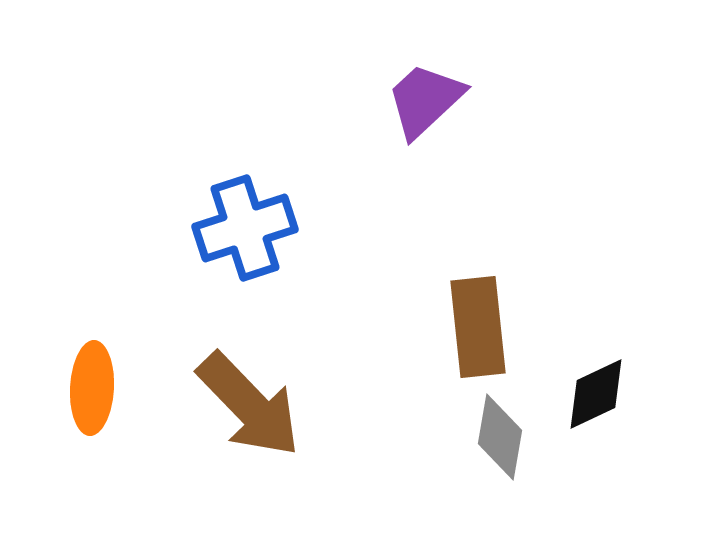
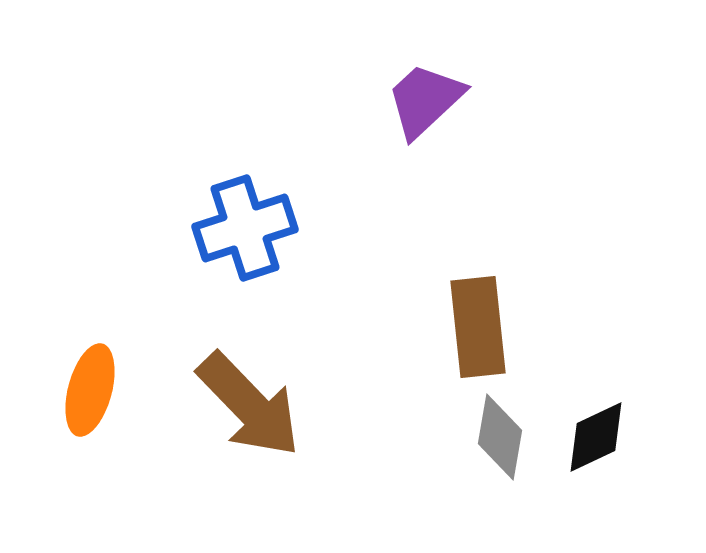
orange ellipse: moved 2 px left, 2 px down; rotated 12 degrees clockwise
black diamond: moved 43 px down
